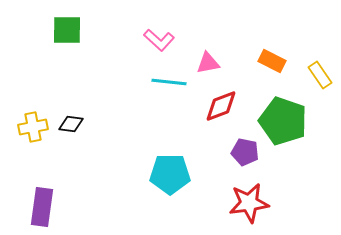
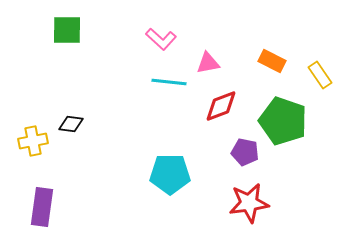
pink L-shape: moved 2 px right, 1 px up
yellow cross: moved 14 px down
